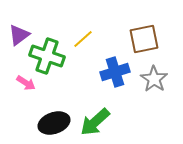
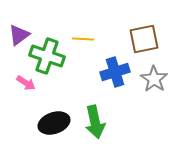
yellow line: rotated 45 degrees clockwise
green arrow: rotated 60 degrees counterclockwise
